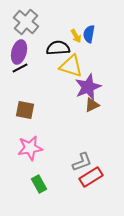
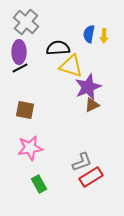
yellow arrow: moved 28 px right; rotated 32 degrees clockwise
purple ellipse: rotated 15 degrees counterclockwise
